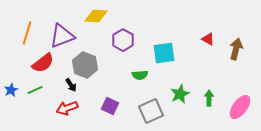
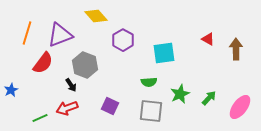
yellow diamond: rotated 45 degrees clockwise
purple triangle: moved 2 px left, 1 px up
brown arrow: rotated 15 degrees counterclockwise
red semicircle: rotated 15 degrees counterclockwise
green semicircle: moved 9 px right, 7 px down
green line: moved 5 px right, 28 px down
green arrow: rotated 42 degrees clockwise
gray square: rotated 30 degrees clockwise
